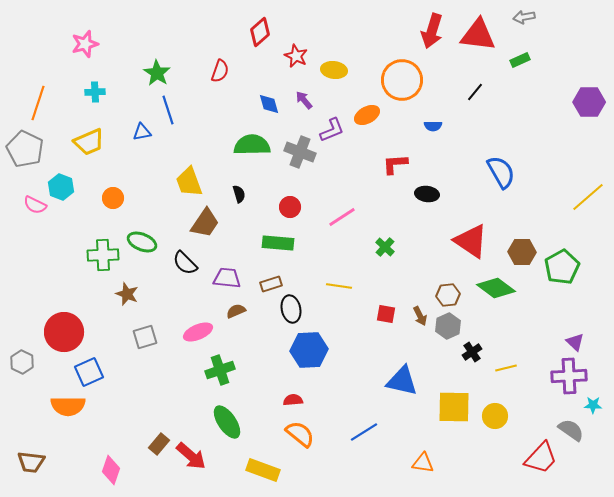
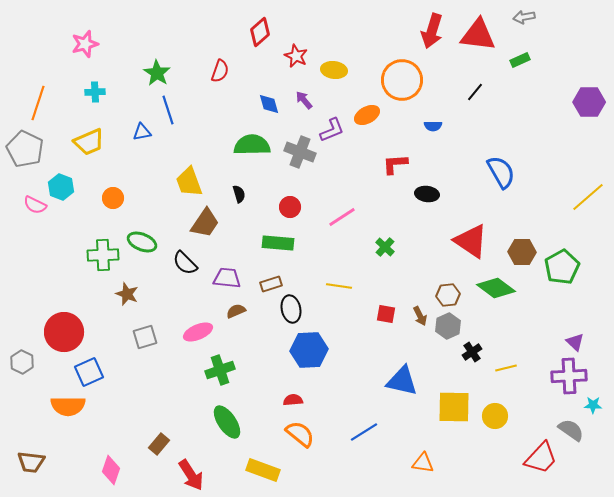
red arrow at (191, 456): moved 19 px down; rotated 16 degrees clockwise
